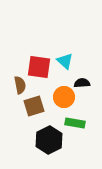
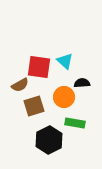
brown semicircle: rotated 72 degrees clockwise
